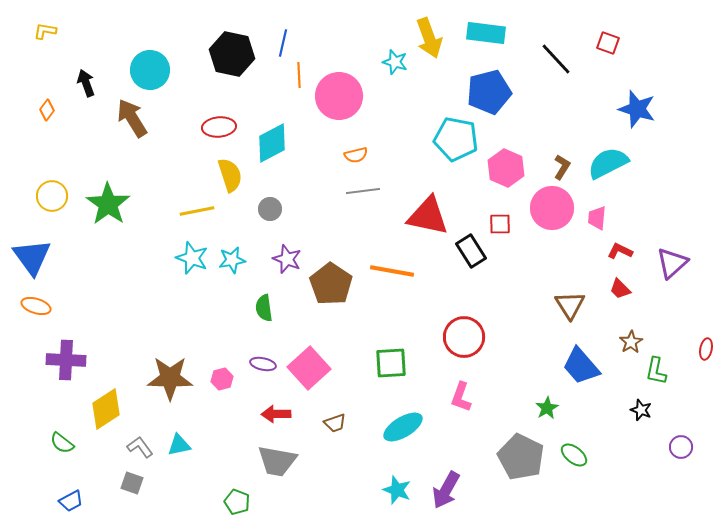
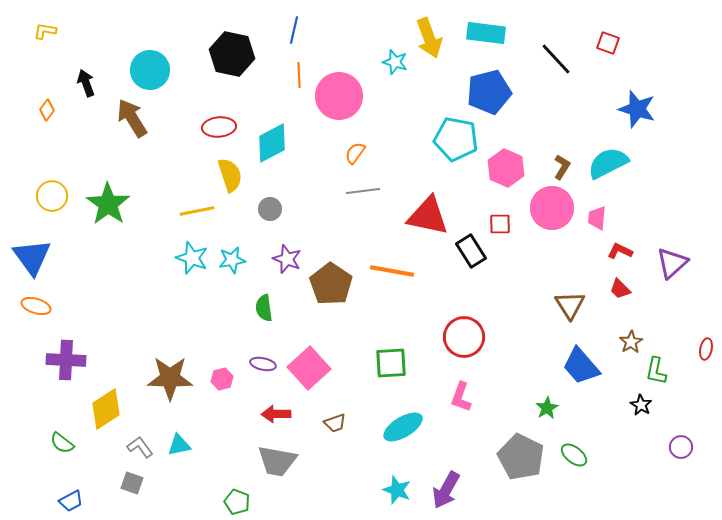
blue line at (283, 43): moved 11 px right, 13 px up
orange semicircle at (356, 155): moved 1 px left, 2 px up; rotated 140 degrees clockwise
black star at (641, 410): moved 5 px up; rotated 10 degrees clockwise
